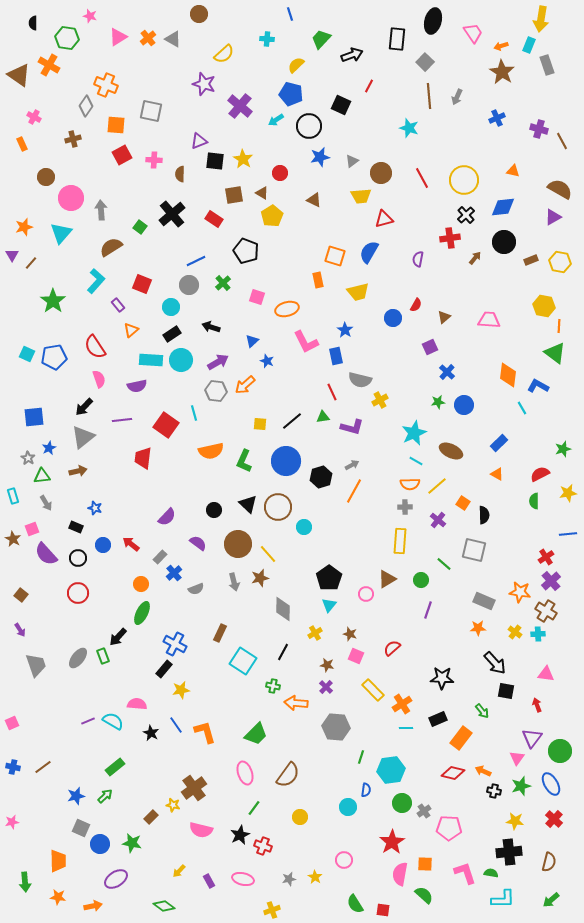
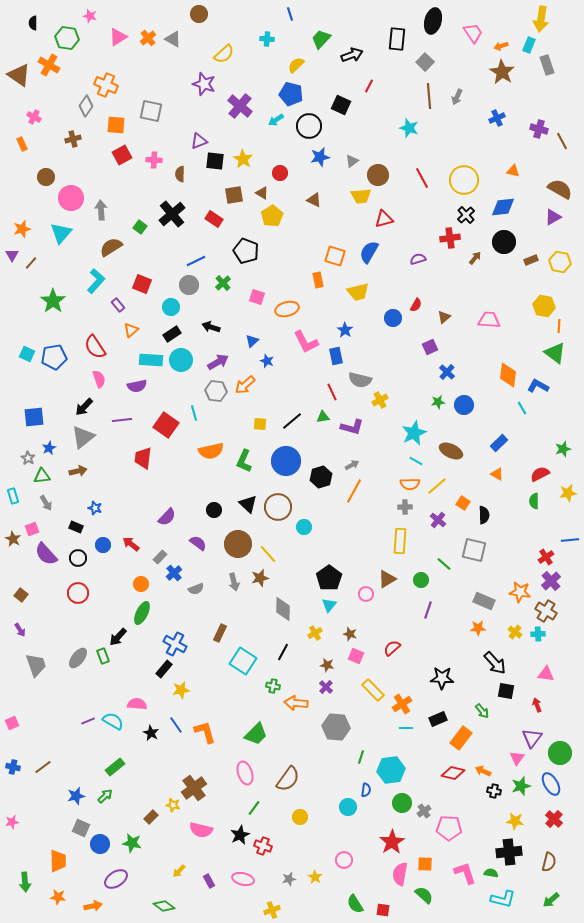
brown circle at (381, 173): moved 3 px left, 2 px down
orange star at (24, 227): moved 2 px left, 2 px down
purple semicircle at (418, 259): rotated 63 degrees clockwise
blue line at (568, 534): moved 2 px right, 6 px down
green circle at (560, 751): moved 2 px down
brown semicircle at (288, 775): moved 4 px down
cyan L-shape at (503, 899): rotated 15 degrees clockwise
